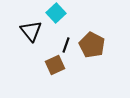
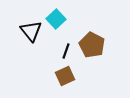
cyan square: moved 6 px down
black line: moved 6 px down
brown square: moved 10 px right, 11 px down
